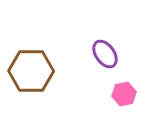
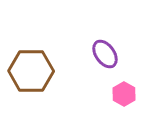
pink hexagon: rotated 20 degrees counterclockwise
